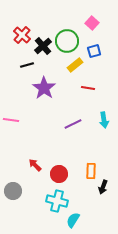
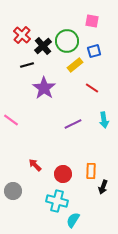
pink square: moved 2 px up; rotated 32 degrees counterclockwise
red line: moved 4 px right; rotated 24 degrees clockwise
pink line: rotated 28 degrees clockwise
red circle: moved 4 px right
